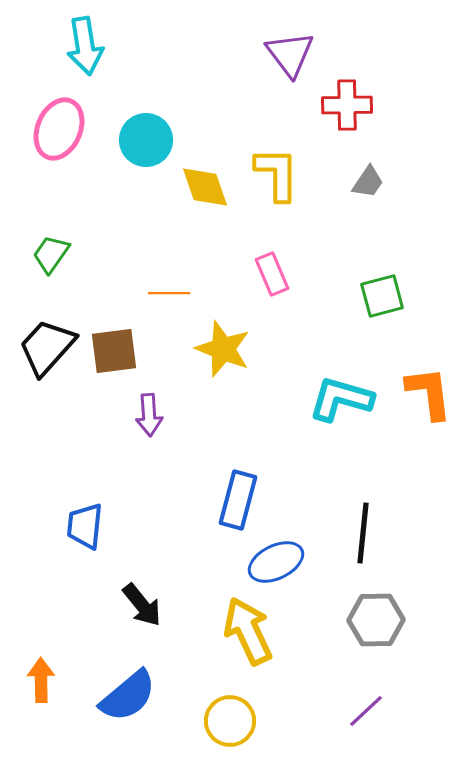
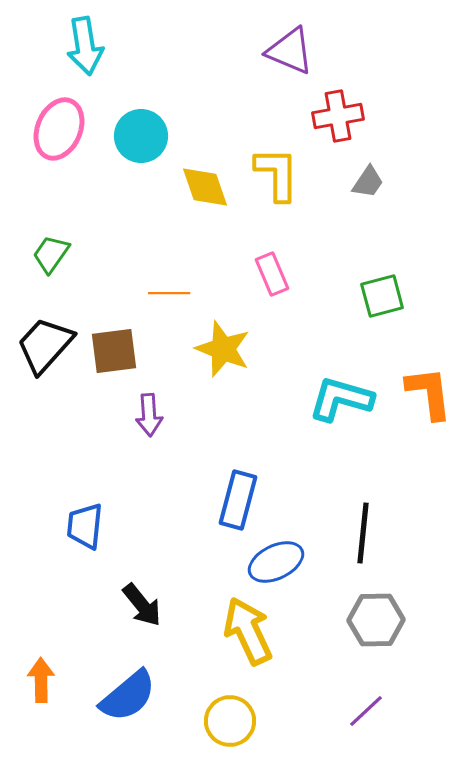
purple triangle: moved 3 px up; rotated 30 degrees counterclockwise
red cross: moved 9 px left, 11 px down; rotated 9 degrees counterclockwise
cyan circle: moved 5 px left, 4 px up
black trapezoid: moved 2 px left, 2 px up
